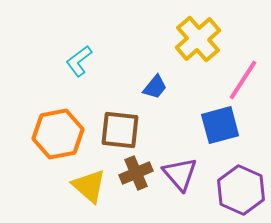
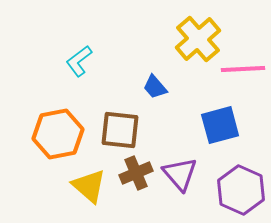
pink line: moved 11 px up; rotated 54 degrees clockwise
blue trapezoid: rotated 100 degrees clockwise
